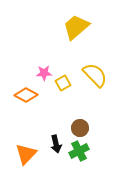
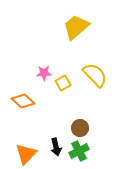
orange diamond: moved 3 px left, 6 px down; rotated 15 degrees clockwise
black arrow: moved 3 px down
